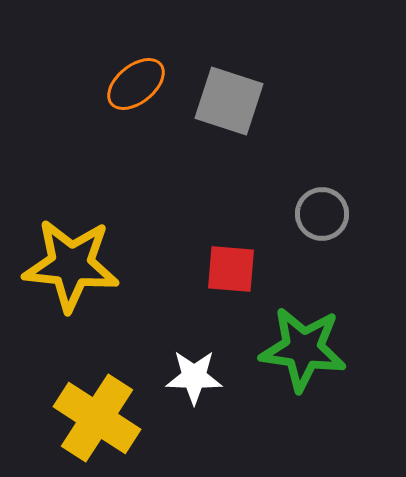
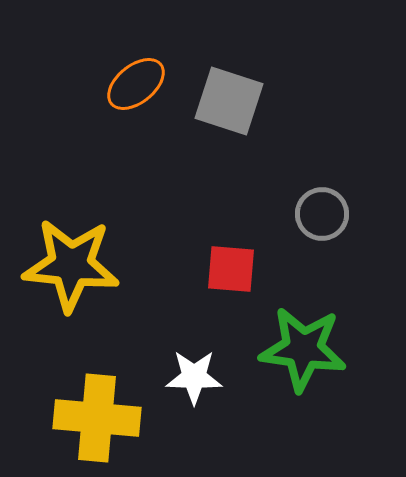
yellow cross: rotated 28 degrees counterclockwise
